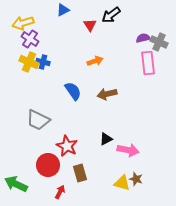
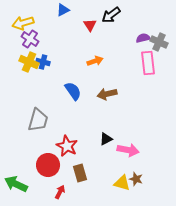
gray trapezoid: rotated 100 degrees counterclockwise
